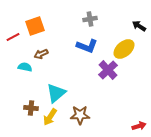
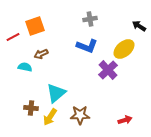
red arrow: moved 14 px left, 6 px up
